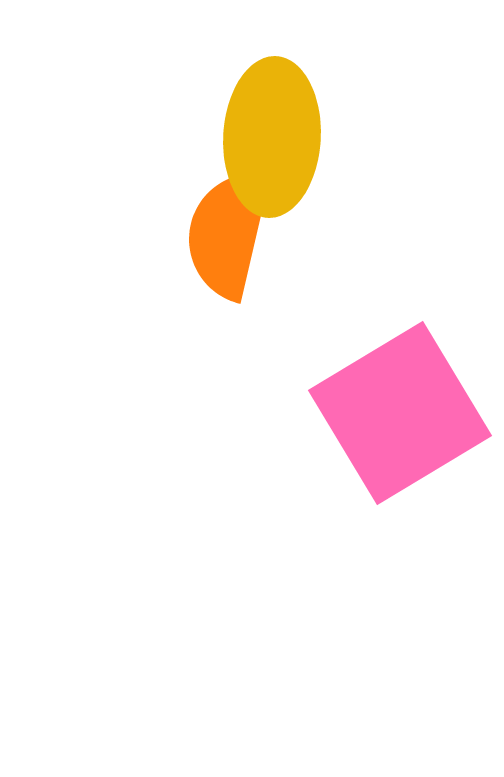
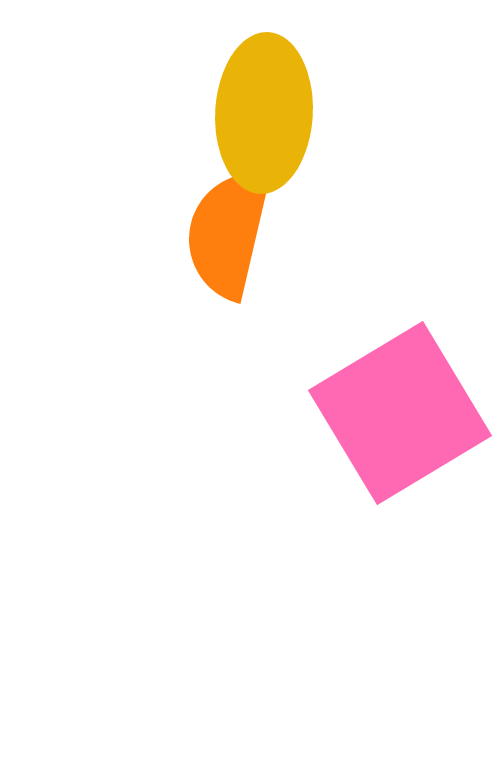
yellow ellipse: moved 8 px left, 24 px up
